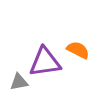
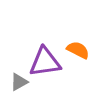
gray triangle: rotated 18 degrees counterclockwise
